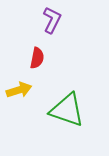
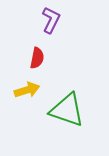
purple L-shape: moved 1 px left
yellow arrow: moved 8 px right
